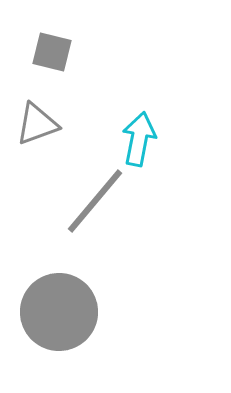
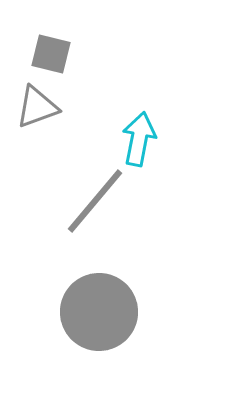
gray square: moved 1 px left, 2 px down
gray triangle: moved 17 px up
gray circle: moved 40 px right
